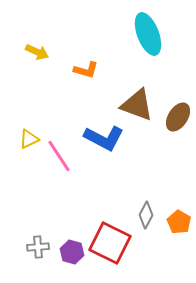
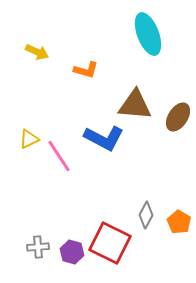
brown triangle: moved 2 px left; rotated 15 degrees counterclockwise
